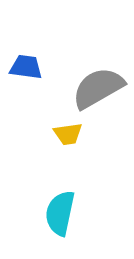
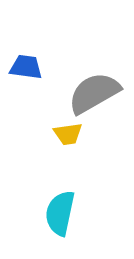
gray semicircle: moved 4 px left, 5 px down
